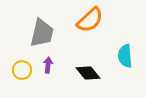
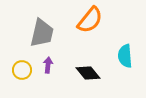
orange semicircle: rotated 8 degrees counterclockwise
